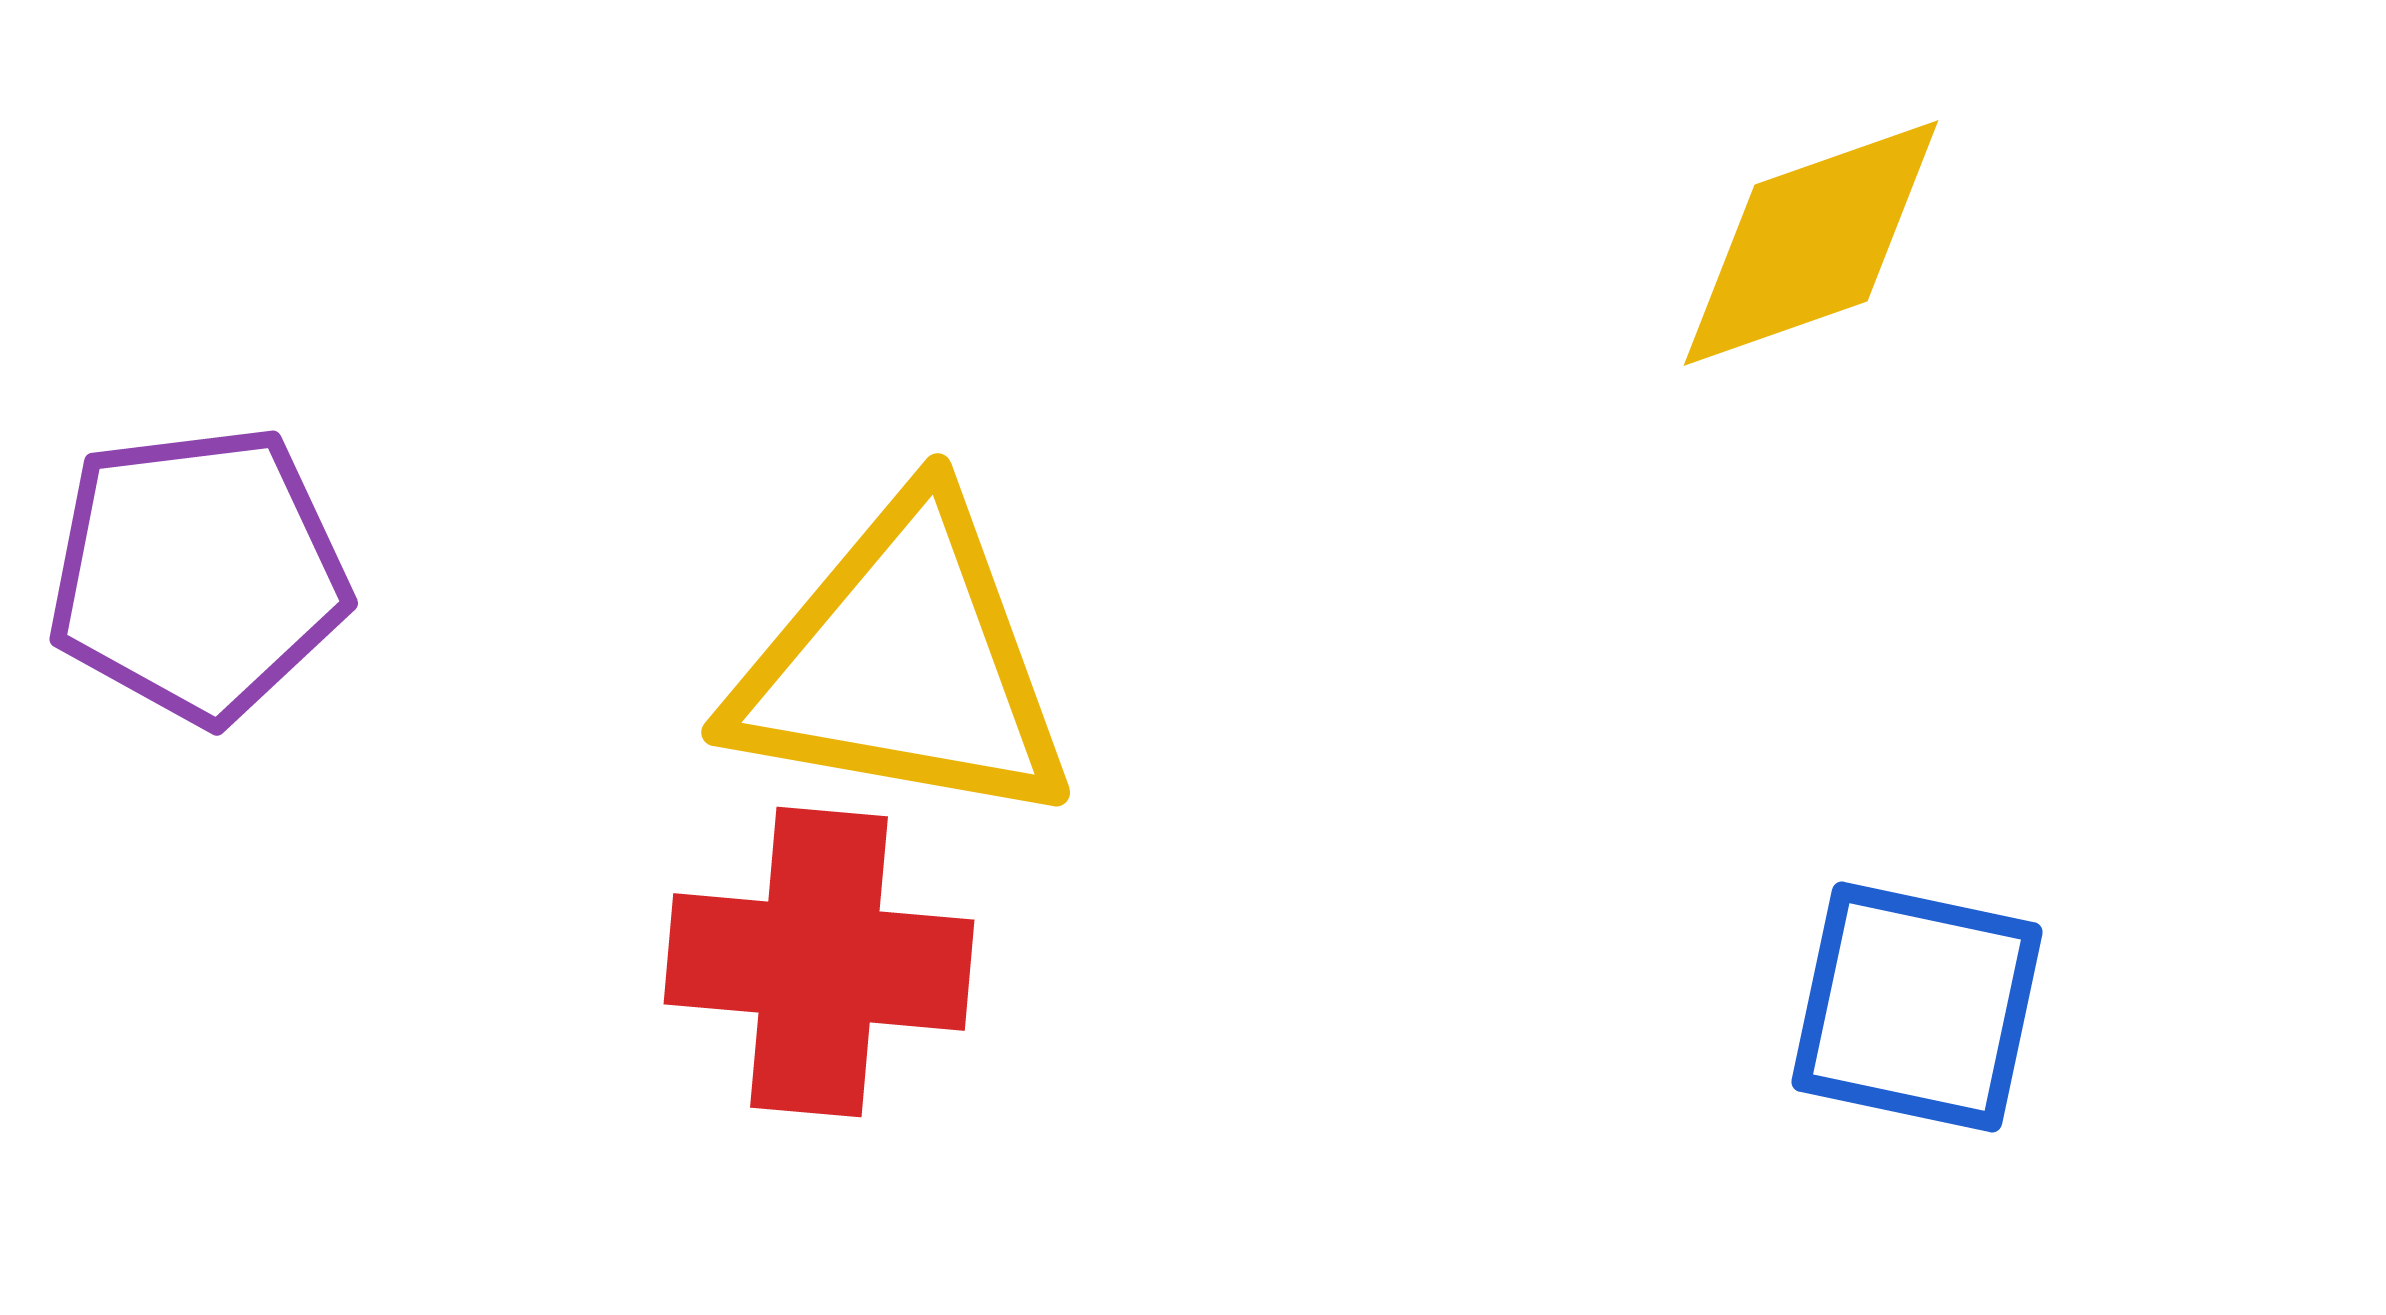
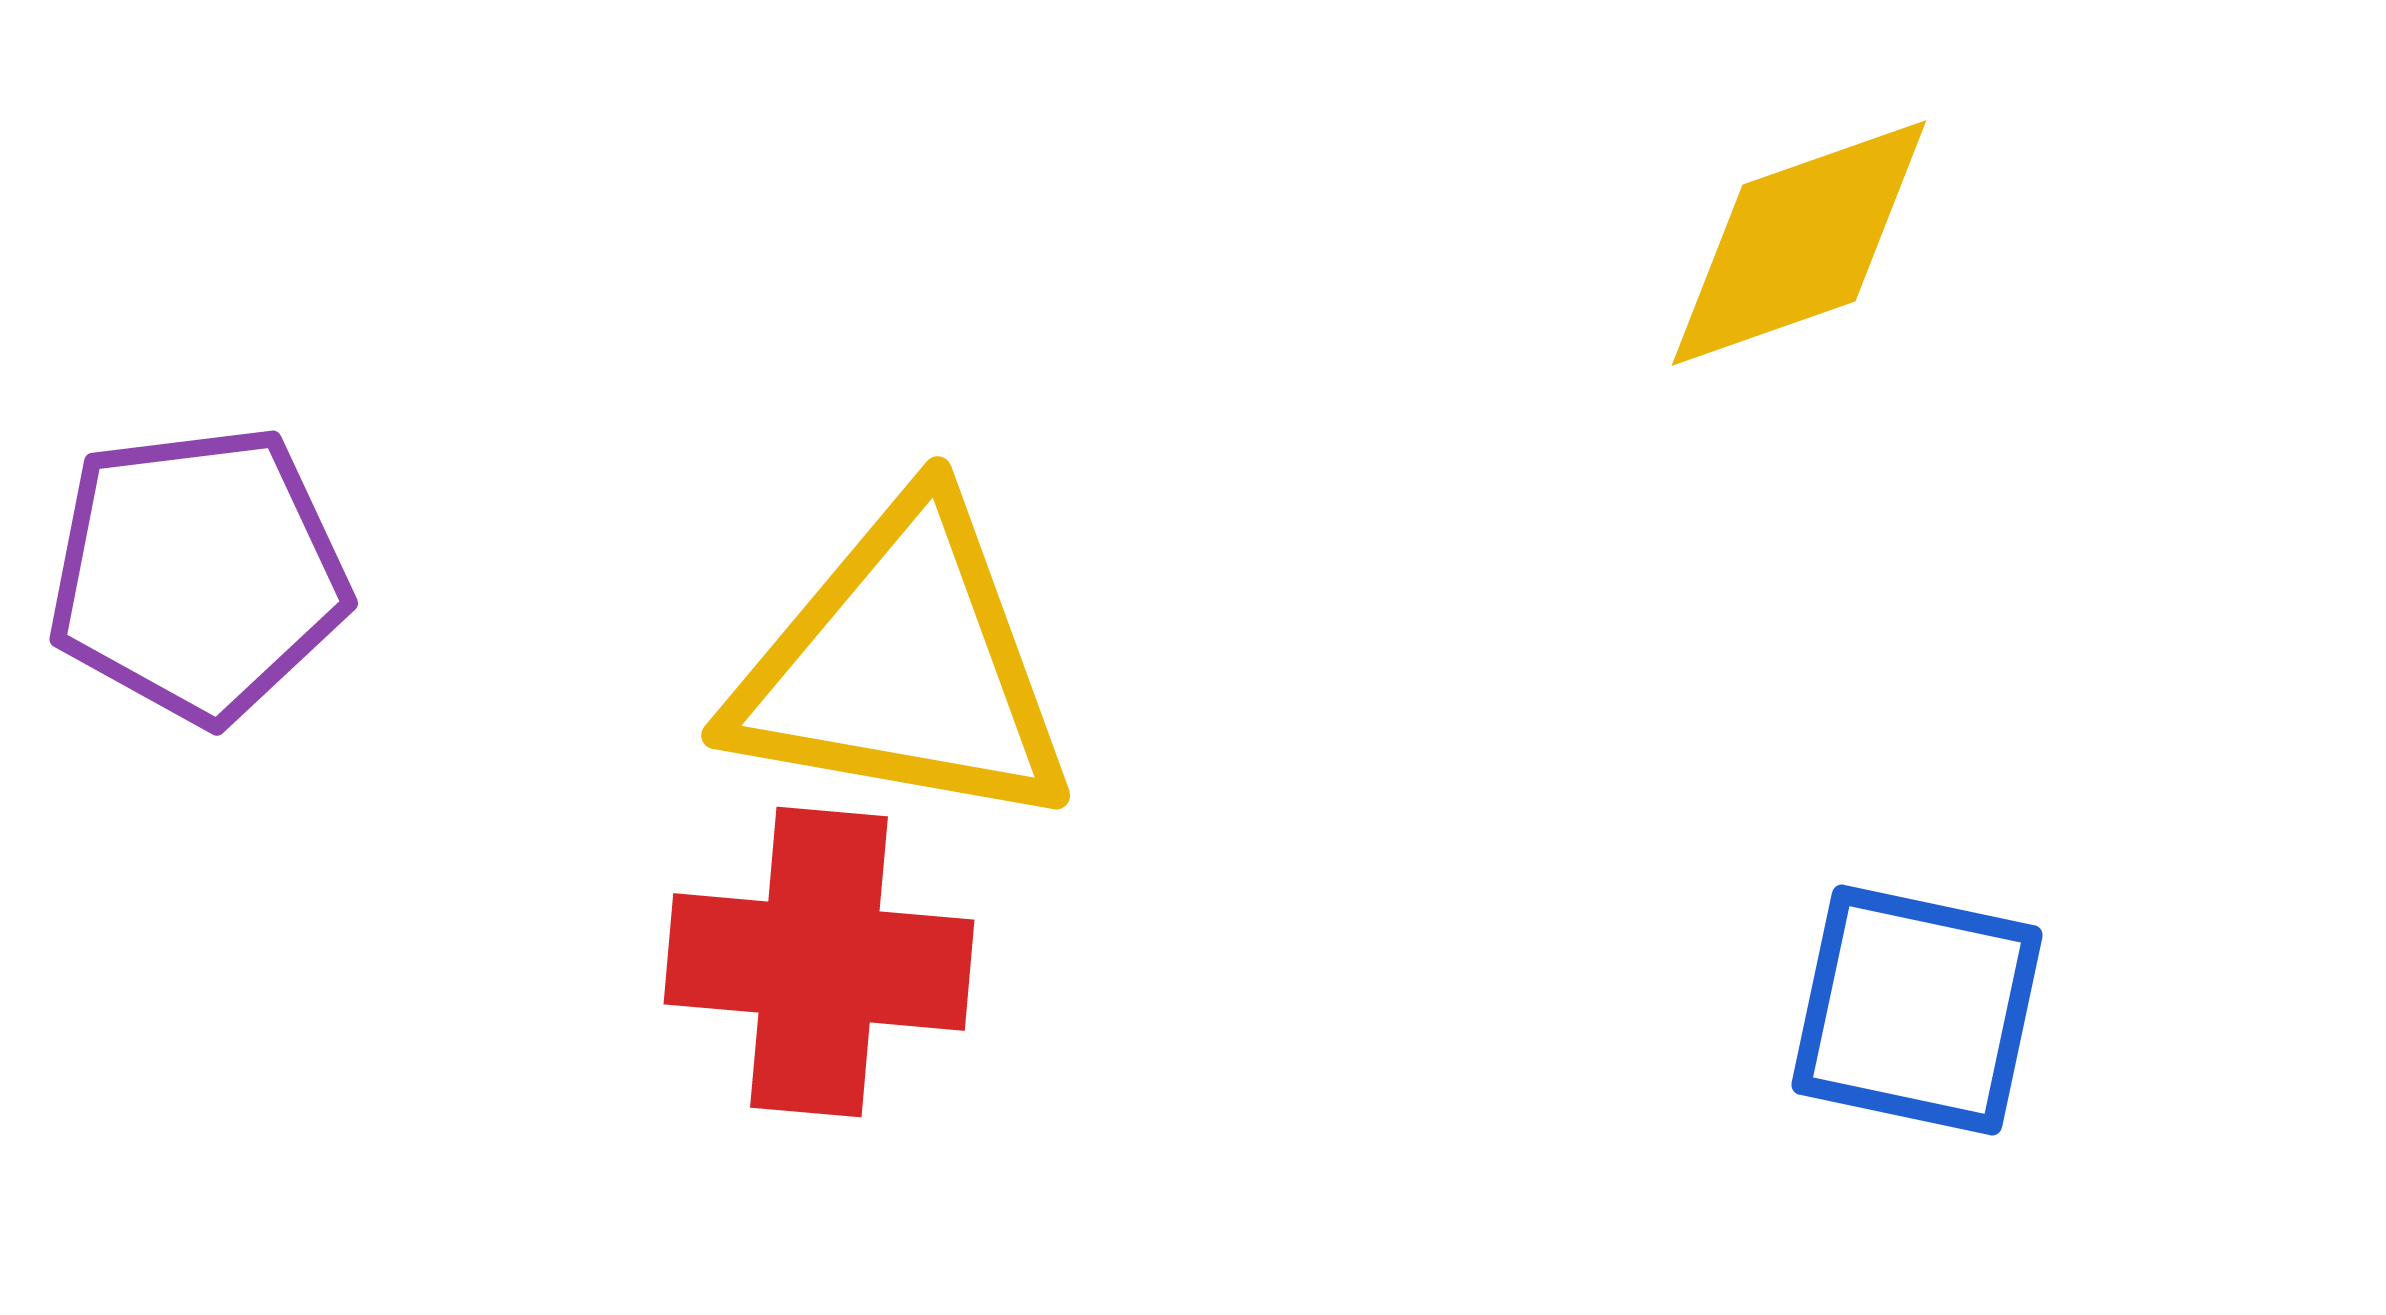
yellow diamond: moved 12 px left
yellow triangle: moved 3 px down
blue square: moved 3 px down
